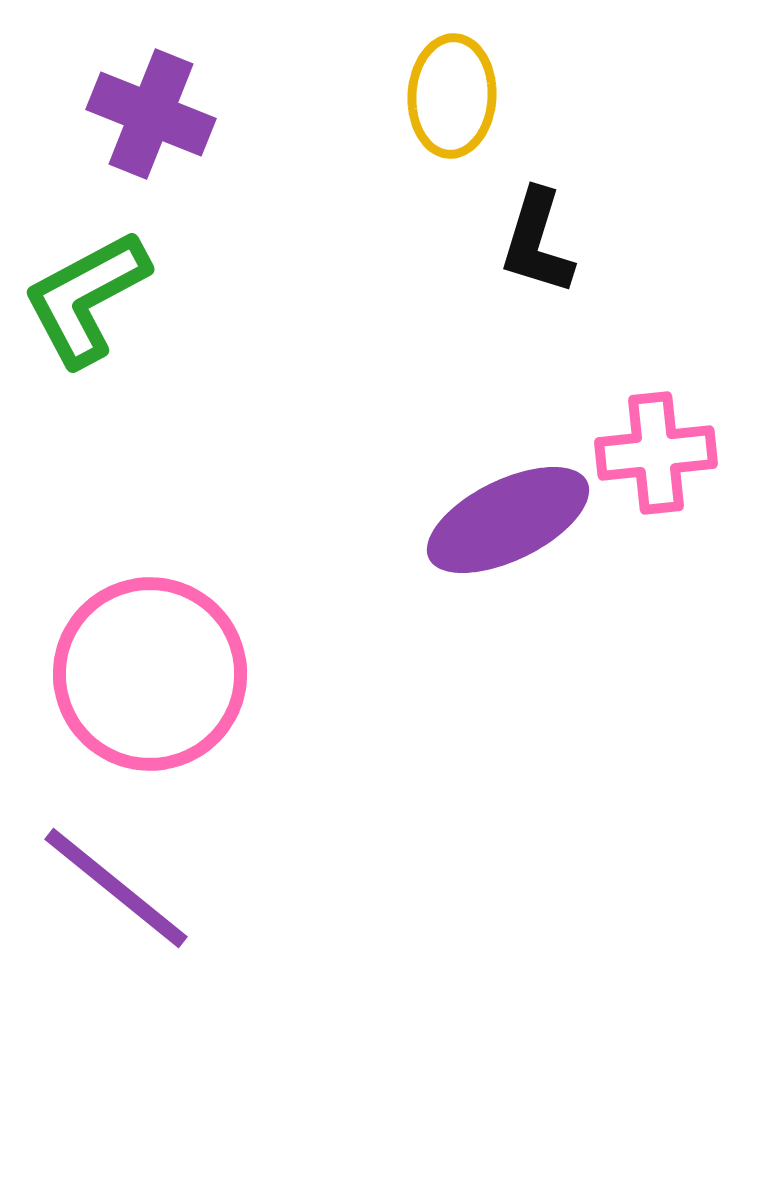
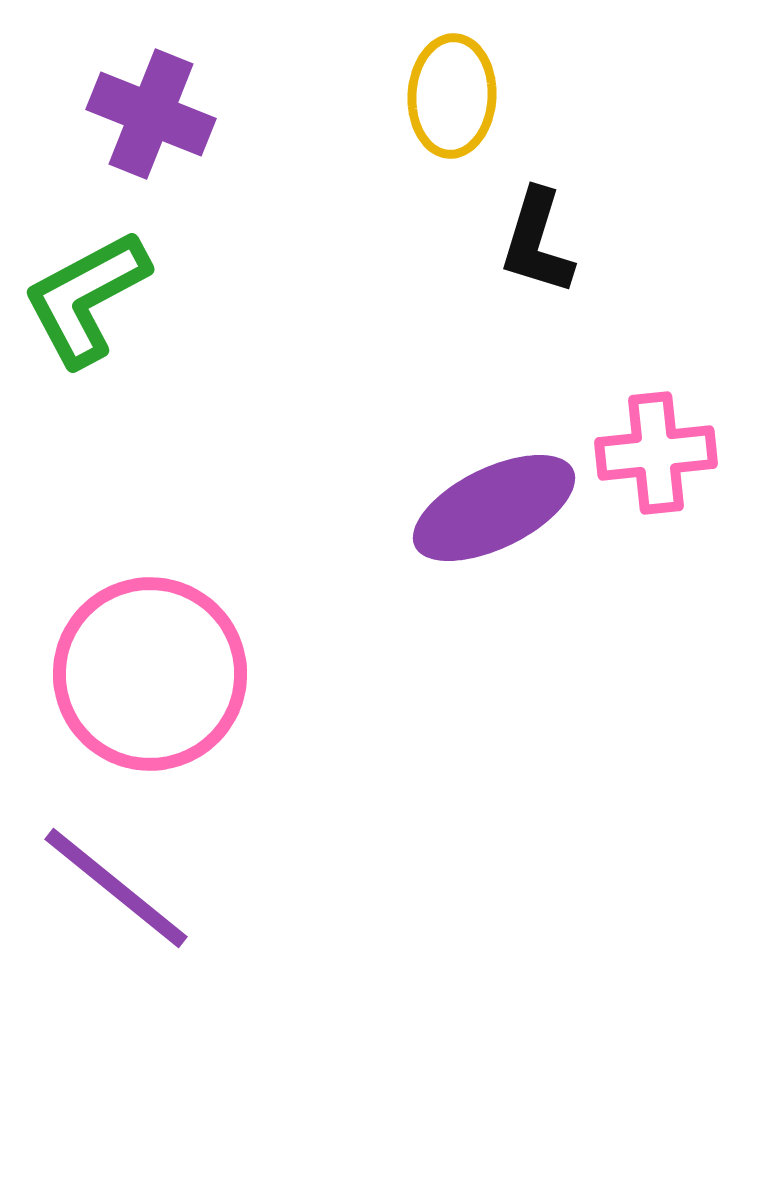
purple ellipse: moved 14 px left, 12 px up
